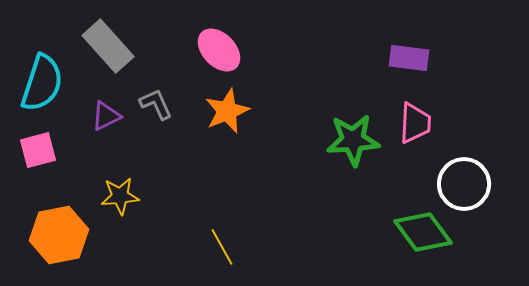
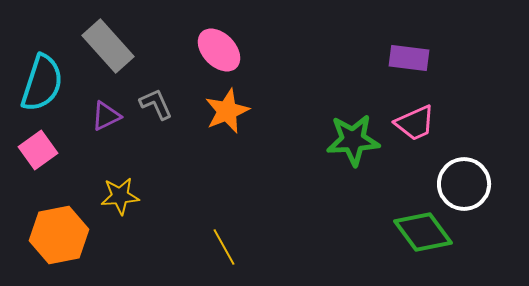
pink trapezoid: rotated 63 degrees clockwise
pink square: rotated 21 degrees counterclockwise
yellow line: moved 2 px right
